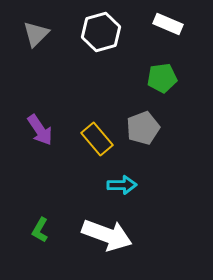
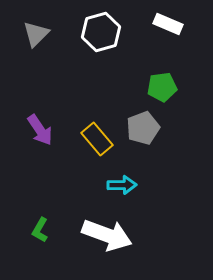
green pentagon: moved 9 px down
